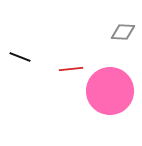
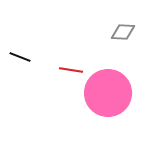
red line: moved 1 px down; rotated 15 degrees clockwise
pink circle: moved 2 px left, 2 px down
